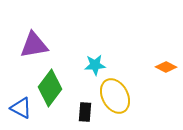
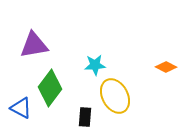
black rectangle: moved 5 px down
